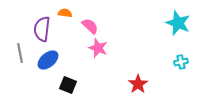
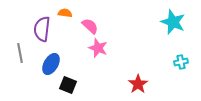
cyan star: moved 5 px left, 1 px up
blue ellipse: moved 3 px right, 4 px down; rotated 20 degrees counterclockwise
